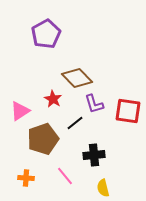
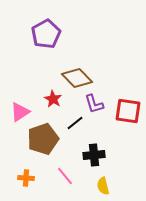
pink triangle: moved 1 px down
yellow semicircle: moved 2 px up
